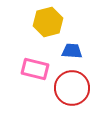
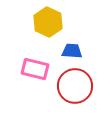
yellow hexagon: rotated 20 degrees counterclockwise
red circle: moved 3 px right, 2 px up
